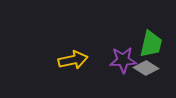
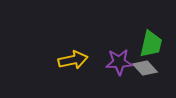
purple star: moved 4 px left, 2 px down
gray diamond: moved 1 px left; rotated 15 degrees clockwise
